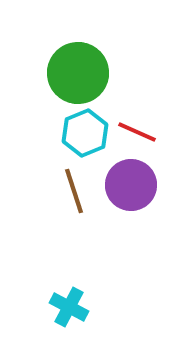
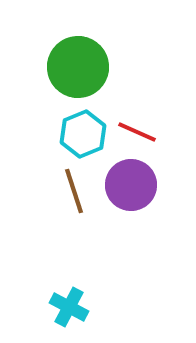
green circle: moved 6 px up
cyan hexagon: moved 2 px left, 1 px down
